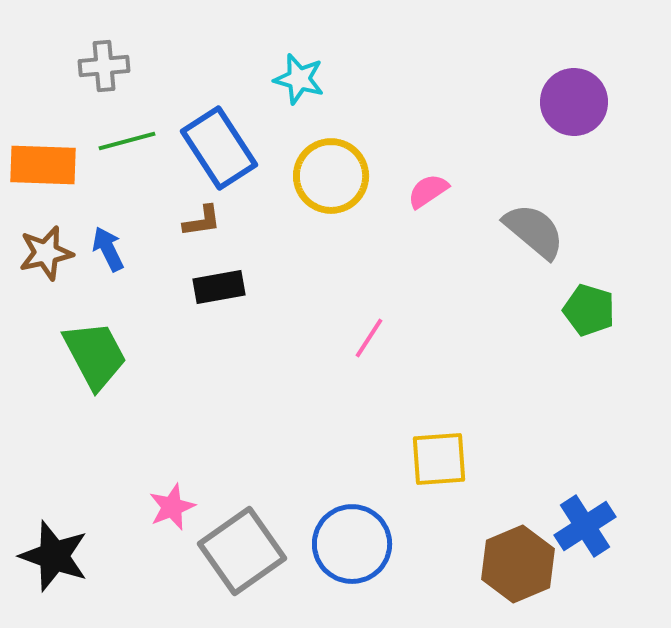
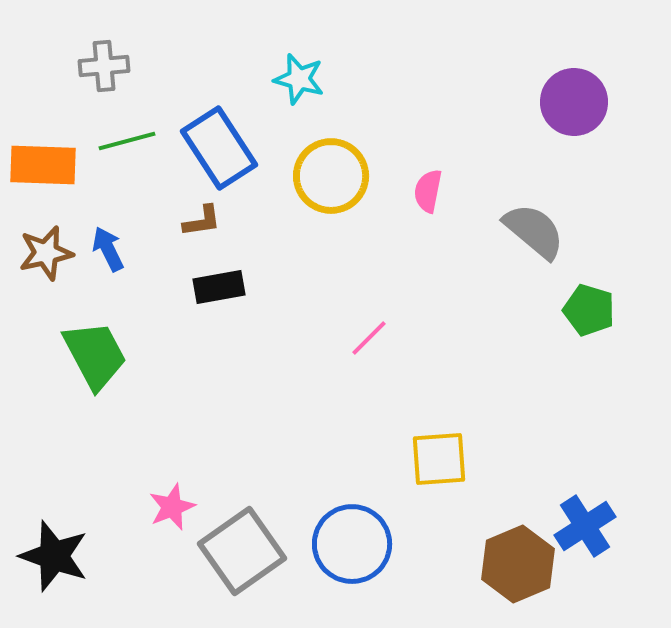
pink semicircle: rotated 45 degrees counterclockwise
pink line: rotated 12 degrees clockwise
